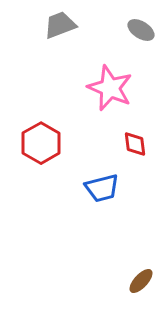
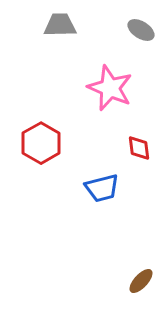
gray trapezoid: rotated 20 degrees clockwise
red diamond: moved 4 px right, 4 px down
